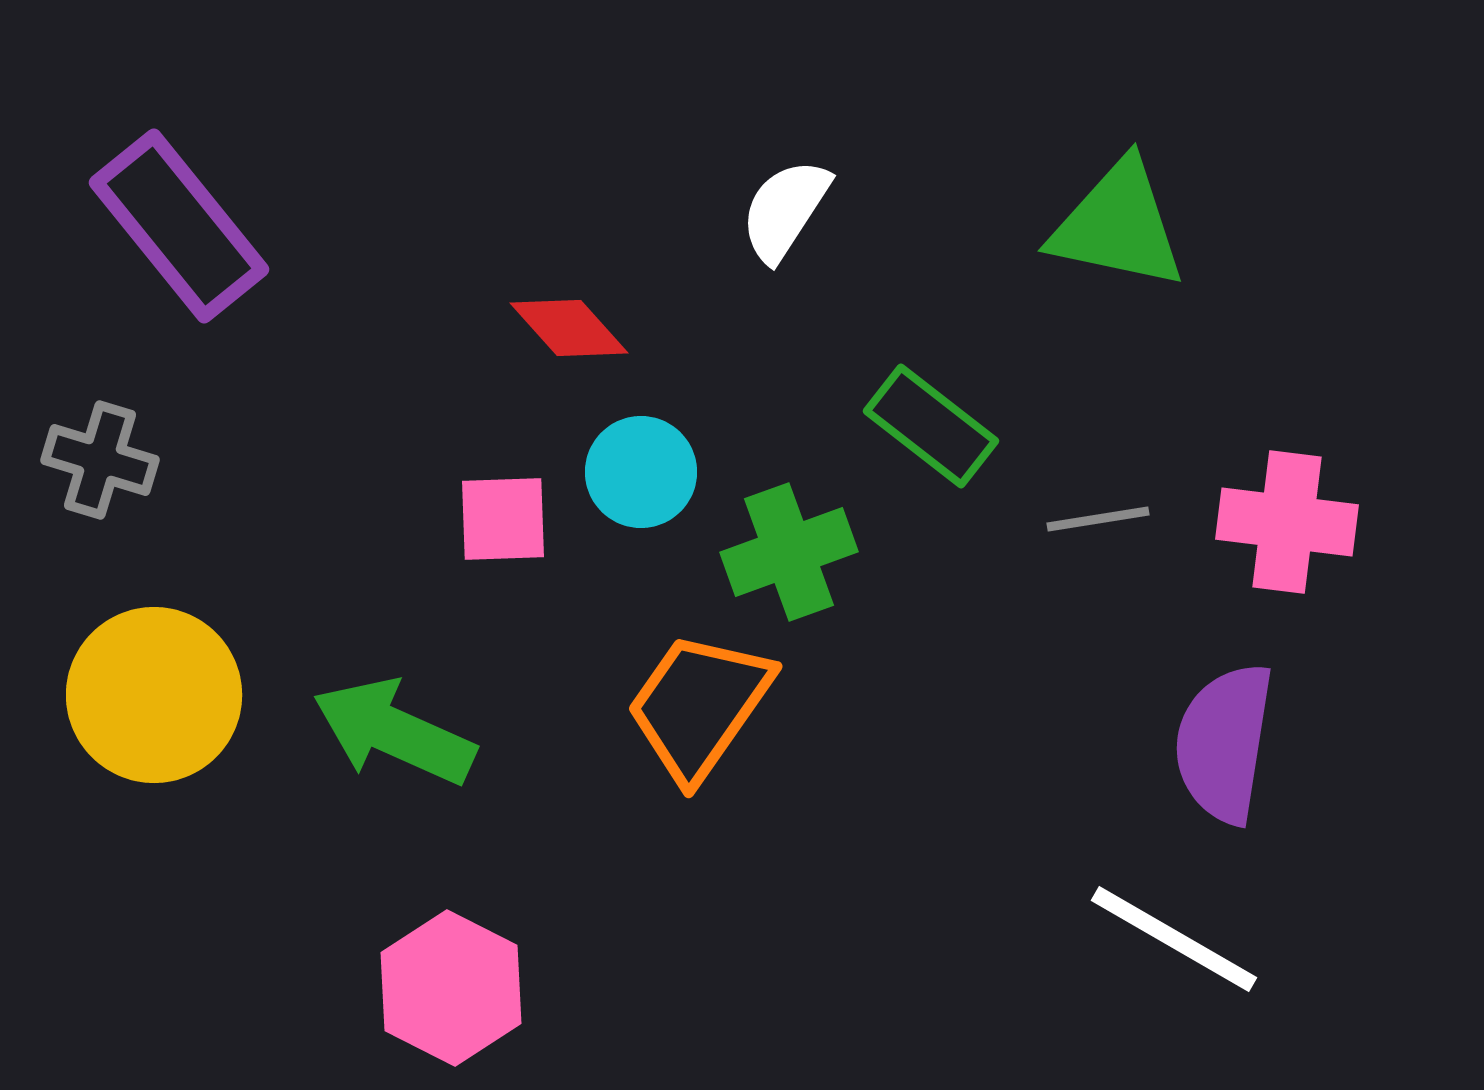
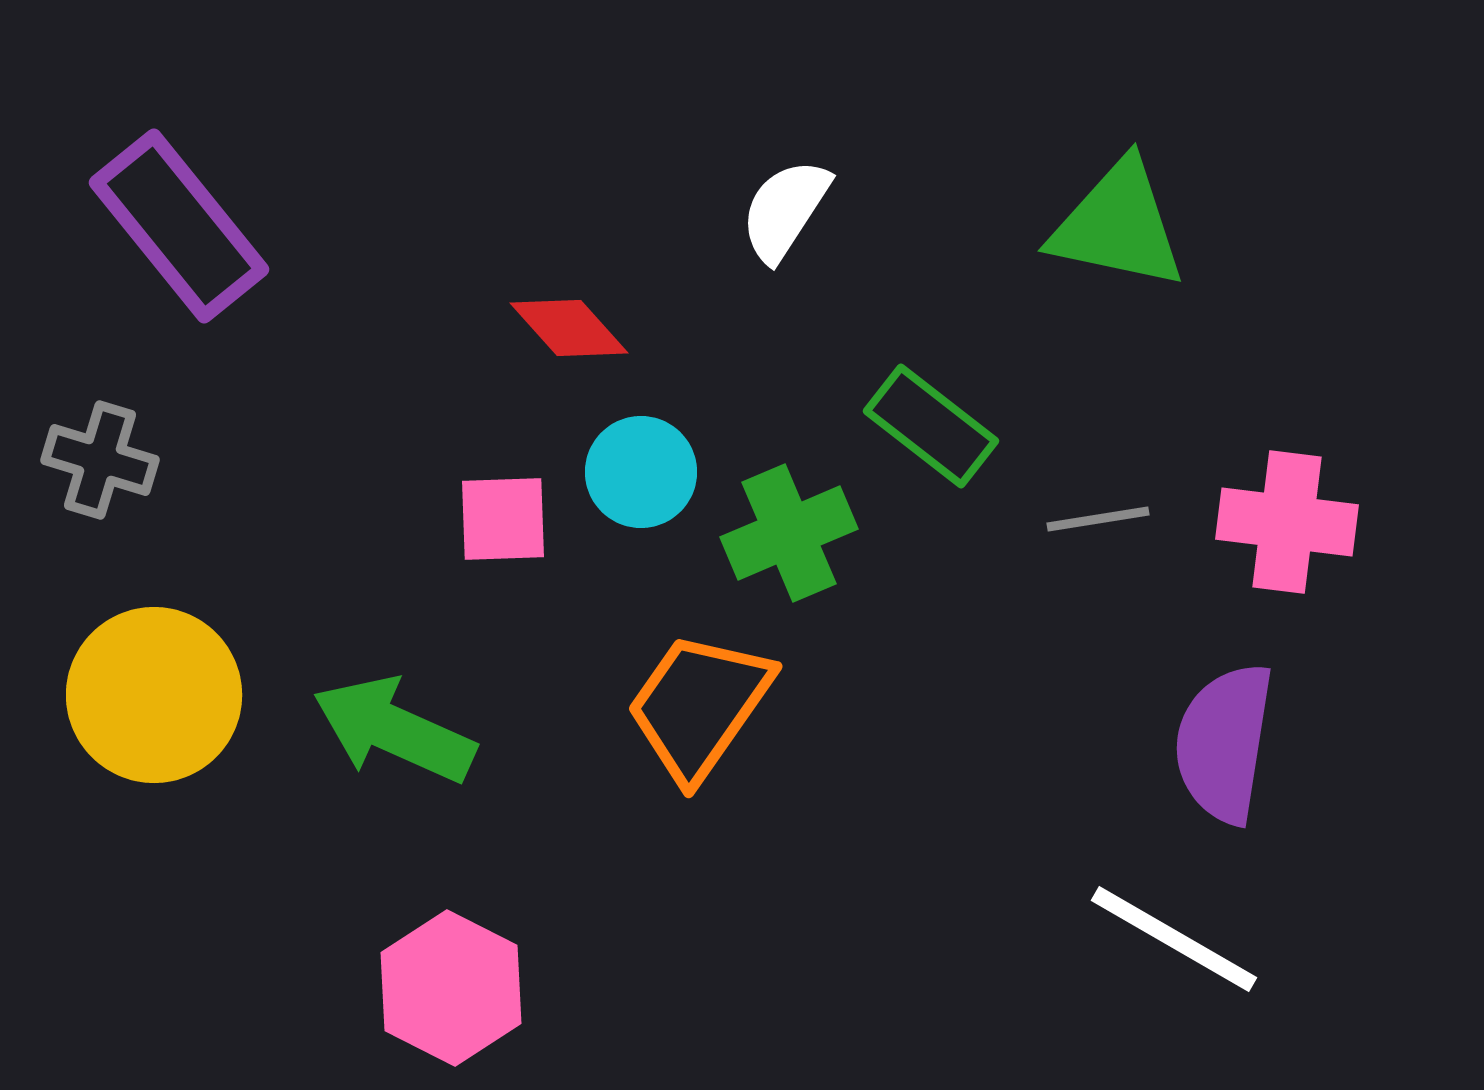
green cross: moved 19 px up; rotated 3 degrees counterclockwise
green arrow: moved 2 px up
